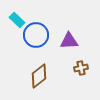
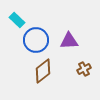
blue circle: moved 5 px down
brown cross: moved 3 px right, 1 px down; rotated 16 degrees counterclockwise
brown diamond: moved 4 px right, 5 px up
